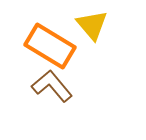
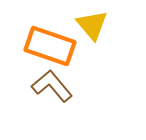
orange rectangle: rotated 12 degrees counterclockwise
